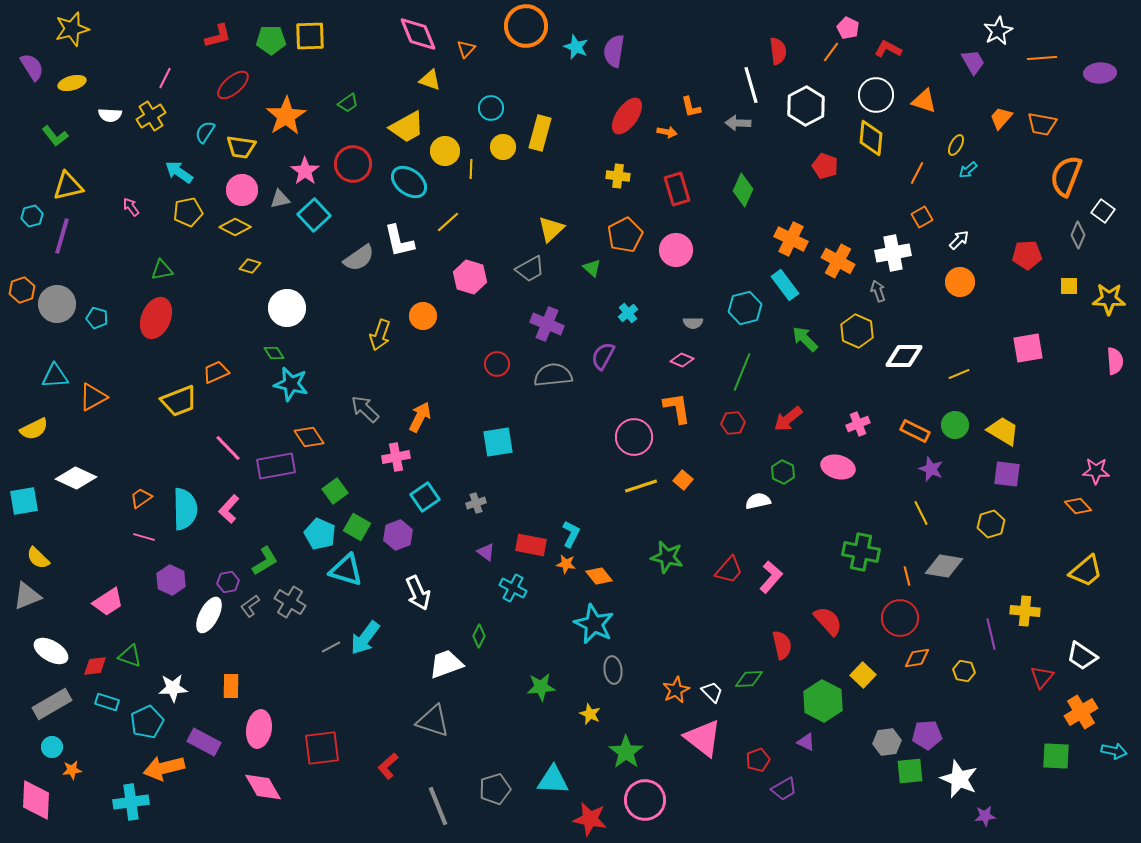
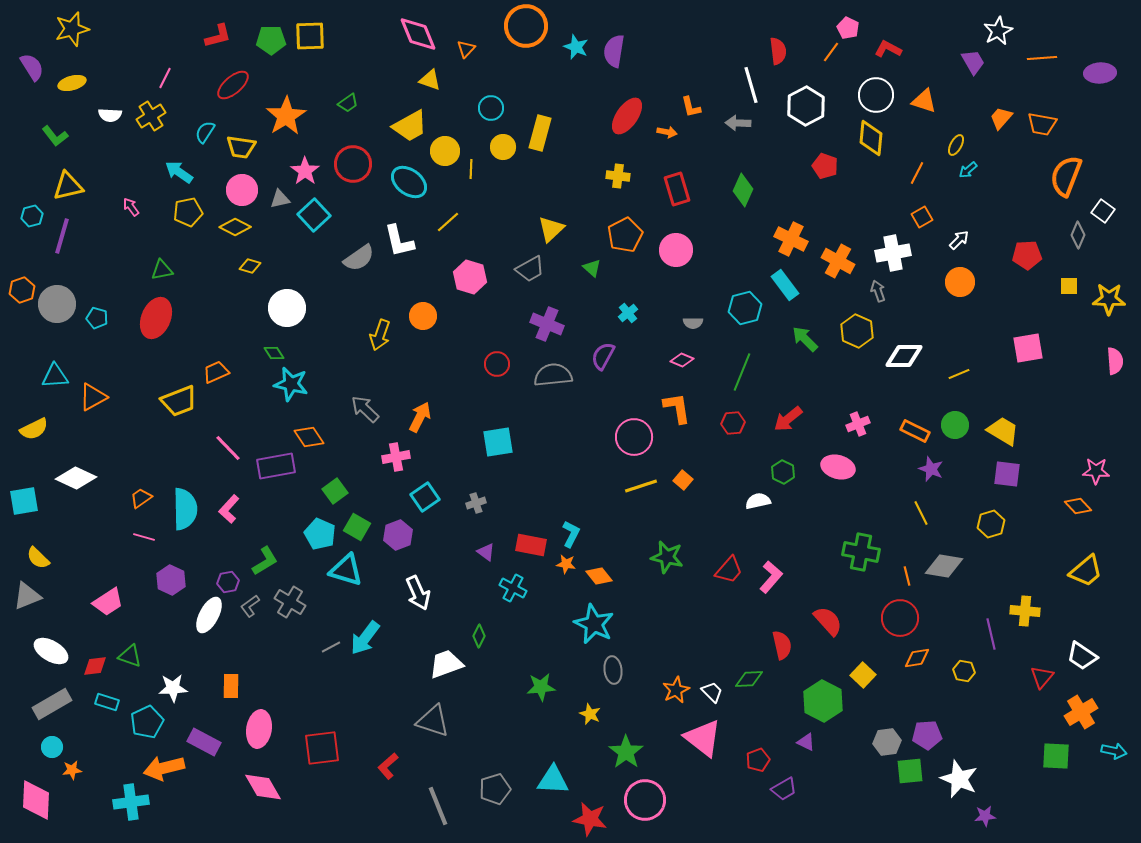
yellow trapezoid at (407, 127): moved 3 px right, 1 px up
